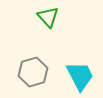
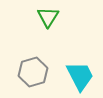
green triangle: rotated 15 degrees clockwise
